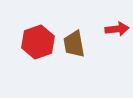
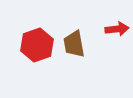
red hexagon: moved 1 px left, 3 px down
